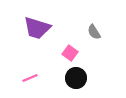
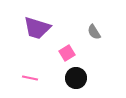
pink square: moved 3 px left; rotated 21 degrees clockwise
pink line: rotated 35 degrees clockwise
